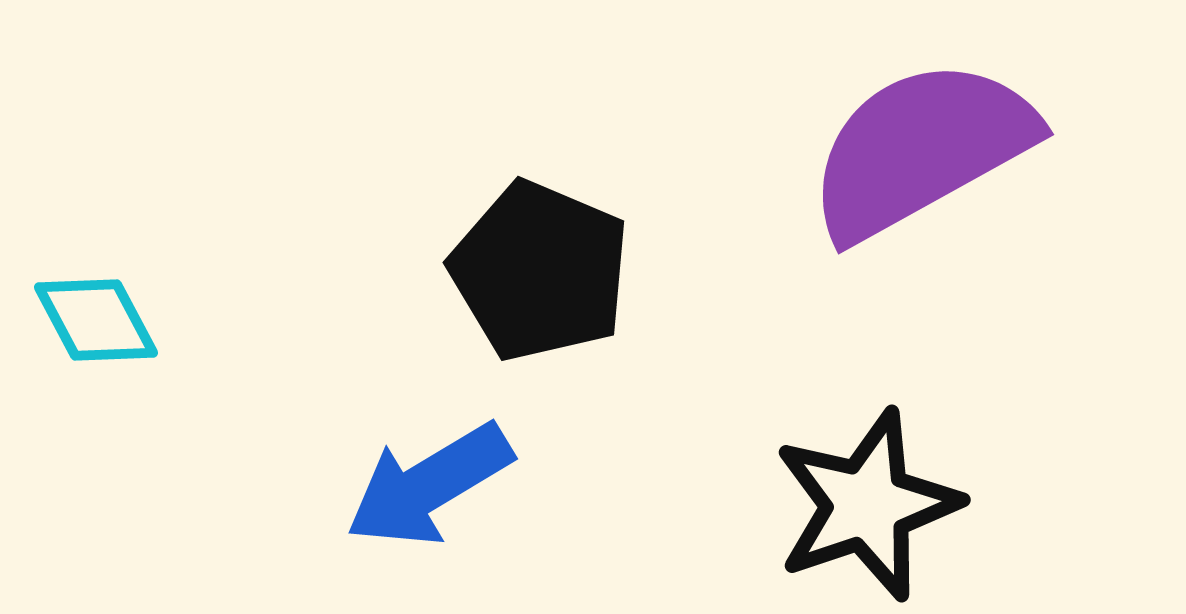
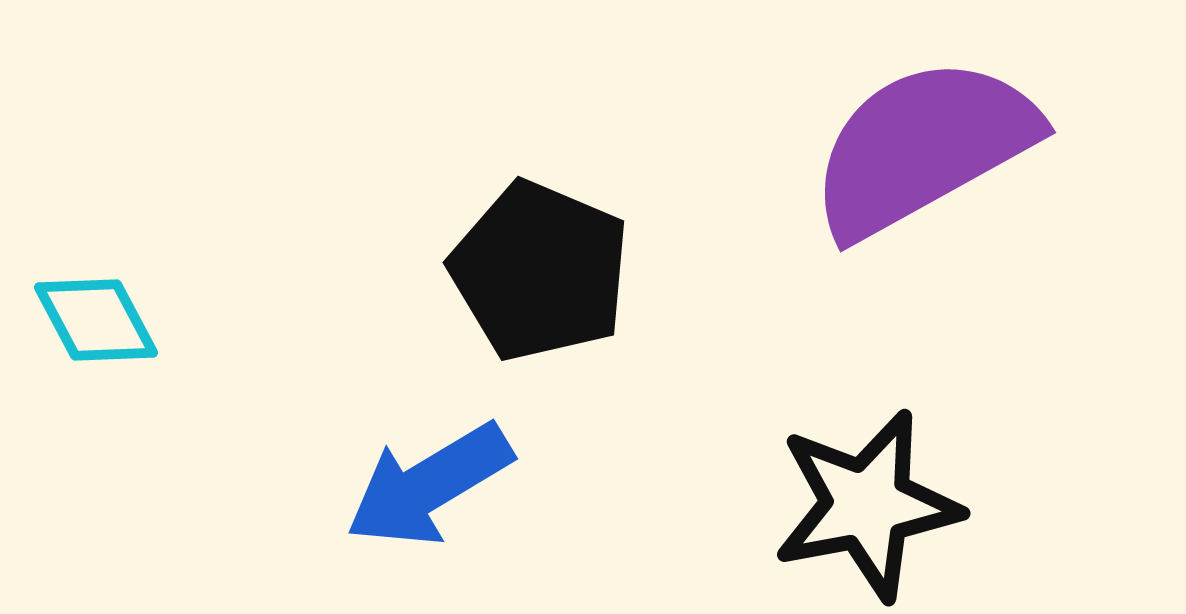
purple semicircle: moved 2 px right, 2 px up
black star: rotated 8 degrees clockwise
